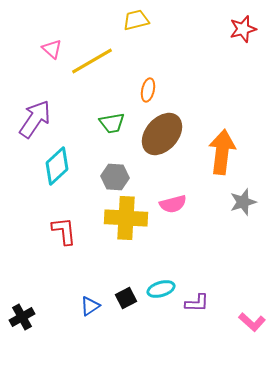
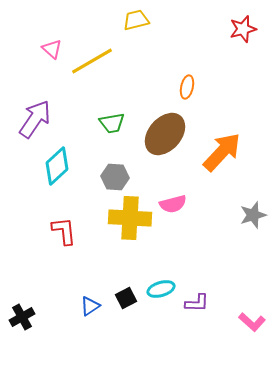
orange ellipse: moved 39 px right, 3 px up
brown ellipse: moved 3 px right
orange arrow: rotated 36 degrees clockwise
gray star: moved 10 px right, 13 px down
yellow cross: moved 4 px right
